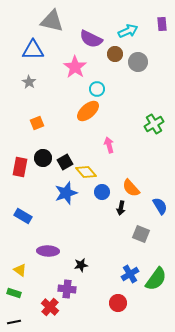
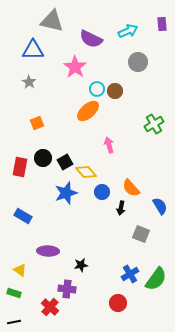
brown circle: moved 37 px down
